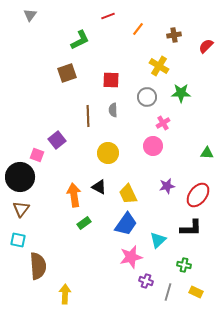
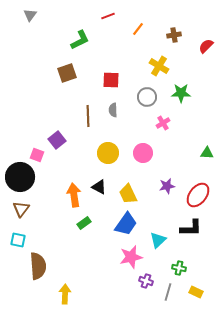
pink circle: moved 10 px left, 7 px down
green cross: moved 5 px left, 3 px down
